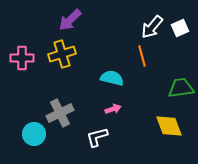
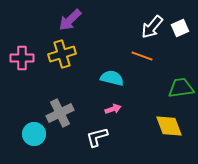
orange line: rotated 55 degrees counterclockwise
